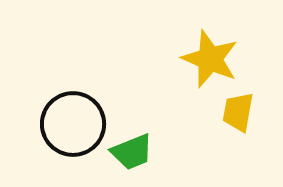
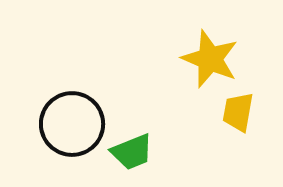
black circle: moved 1 px left
